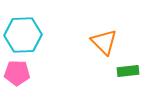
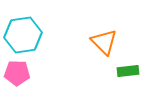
cyan hexagon: rotated 6 degrees counterclockwise
